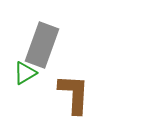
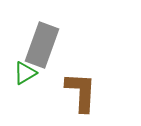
brown L-shape: moved 7 px right, 2 px up
